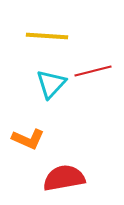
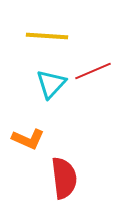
red line: rotated 9 degrees counterclockwise
red semicircle: rotated 93 degrees clockwise
